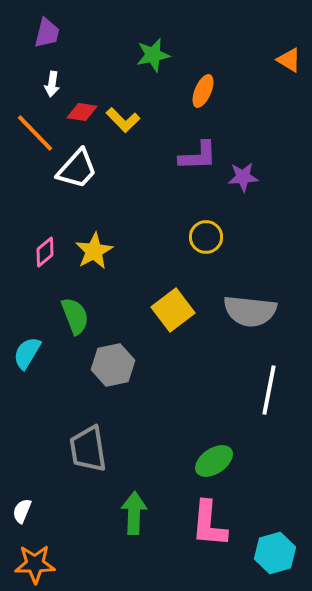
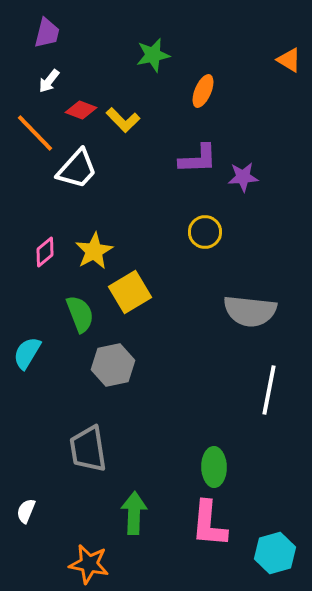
white arrow: moved 3 px left, 3 px up; rotated 30 degrees clockwise
red diamond: moved 1 px left, 2 px up; rotated 12 degrees clockwise
purple L-shape: moved 3 px down
yellow circle: moved 1 px left, 5 px up
yellow square: moved 43 px left, 18 px up; rotated 6 degrees clockwise
green semicircle: moved 5 px right, 2 px up
green ellipse: moved 6 px down; rotated 57 degrees counterclockwise
white semicircle: moved 4 px right
orange star: moved 54 px right; rotated 12 degrees clockwise
